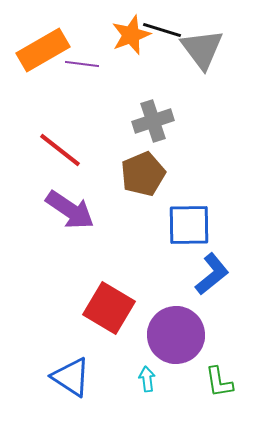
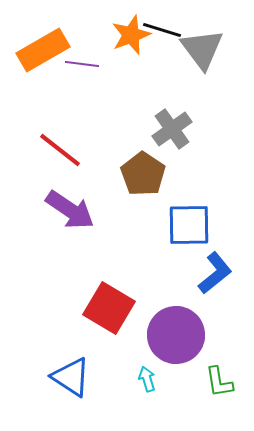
gray cross: moved 19 px right, 8 px down; rotated 18 degrees counterclockwise
brown pentagon: rotated 15 degrees counterclockwise
blue L-shape: moved 3 px right, 1 px up
cyan arrow: rotated 10 degrees counterclockwise
